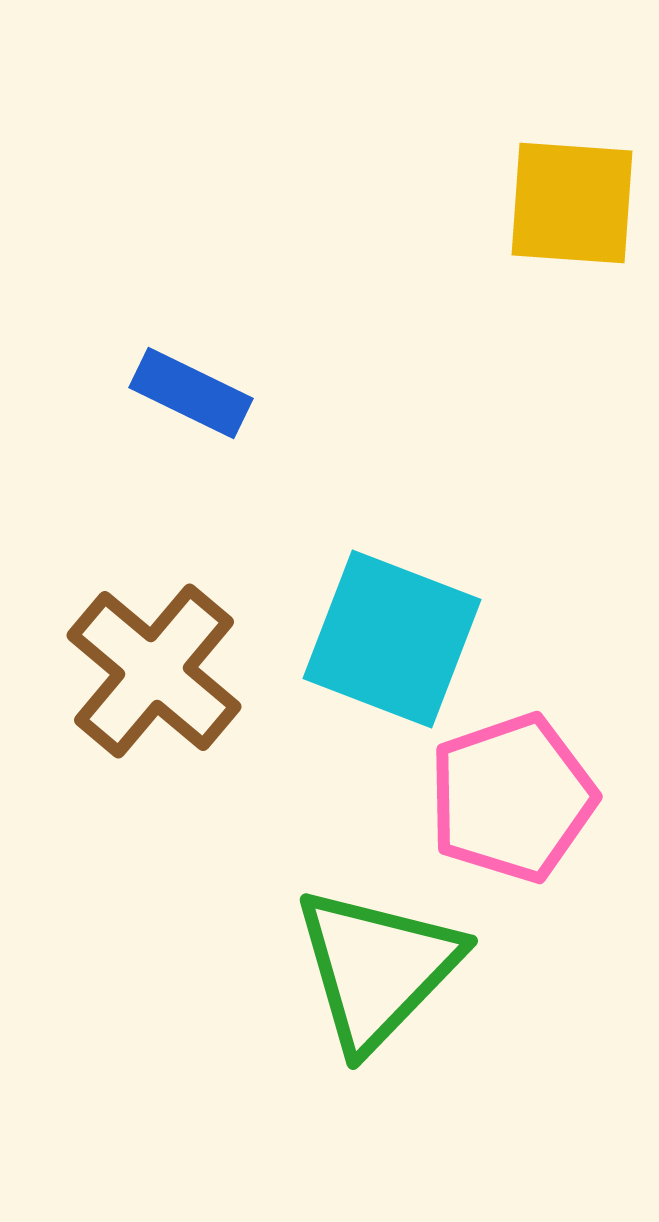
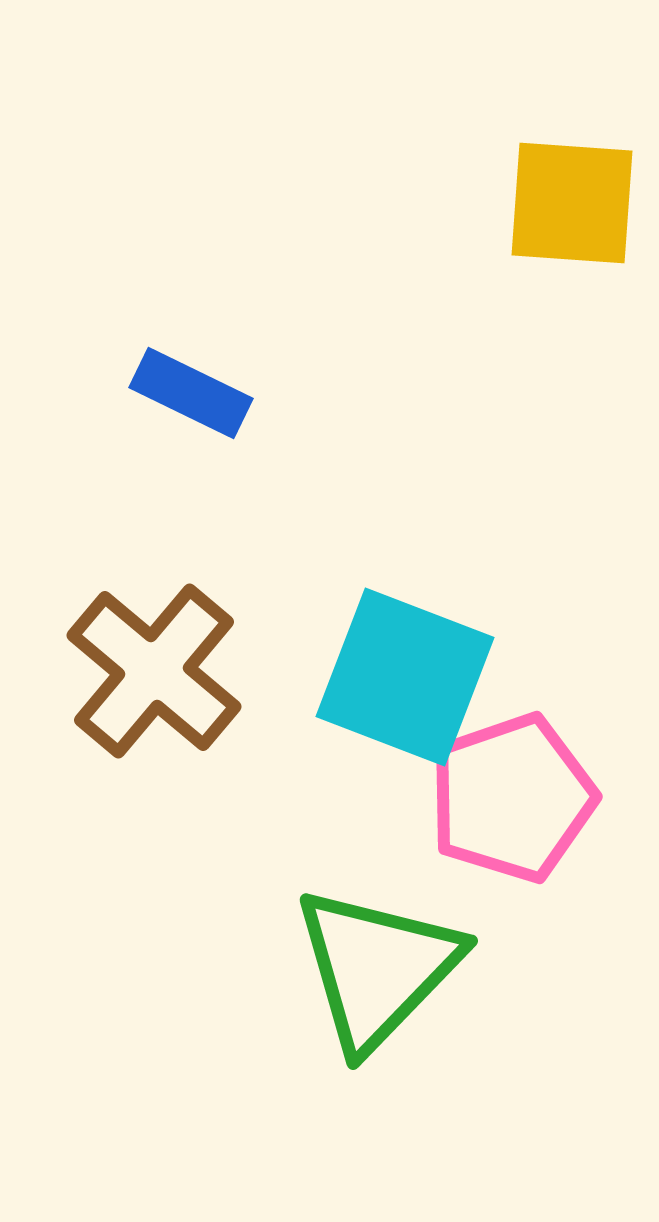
cyan square: moved 13 px right, 38 px down
